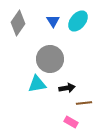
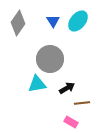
black arrow: rotated 21 degrees counterclockwise
brown line: moved 2 px left
